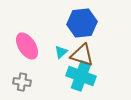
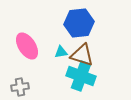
blue hexagon: moved 3 px left
cyan triangle: rotated 32 degrees clockwise
gray cross: moved 2 px left, 5 px down; rotated 18 degrees counterclockwise
